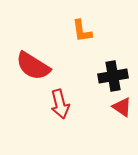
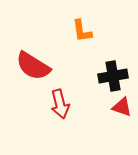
red triangle: rotated 15 degrees counterclockwise
